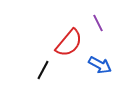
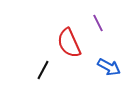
red semicircle: rotated 116 degrees clockwise
blue arrow: moved 9 px right, 2 px down
